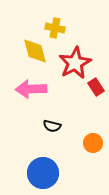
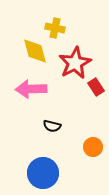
orange circle: moved 4 px down
